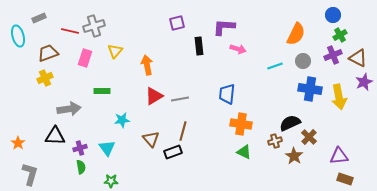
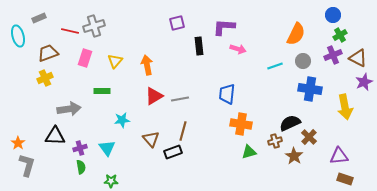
yellow triangle at (115, 51): moved 10 px down
yellow arrow at (339, 97): moved 6 px right, 10 px down
green triangle at (244, 152): moved 5 px right; rotated 42 degrees counterclockwise
gray L-shape at (30, 174): moved 3 px left, 9 px up
